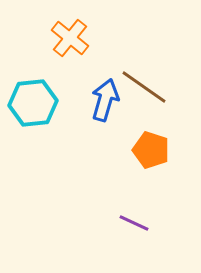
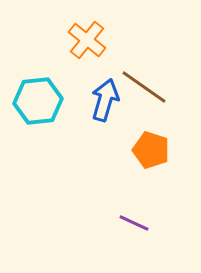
orange cross: moved 17 px right, 2 px down
cyan hexagon: moved 5 px right, 2 px up
